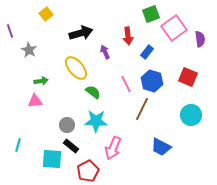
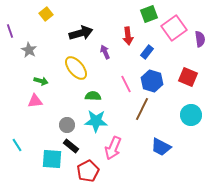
green square: moved 2 px left
green arrow: rotated 24 degrees clockwise
green semicircle: moved 4 px down; rotated 35 degrees counterclockwise
cyan line: moved 1 px left; rotated 48 degrees counterclockwise
